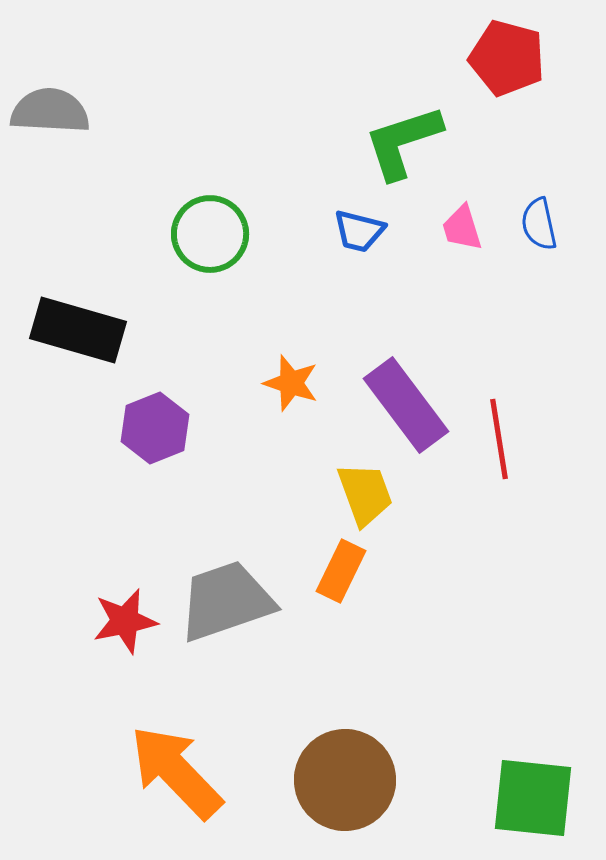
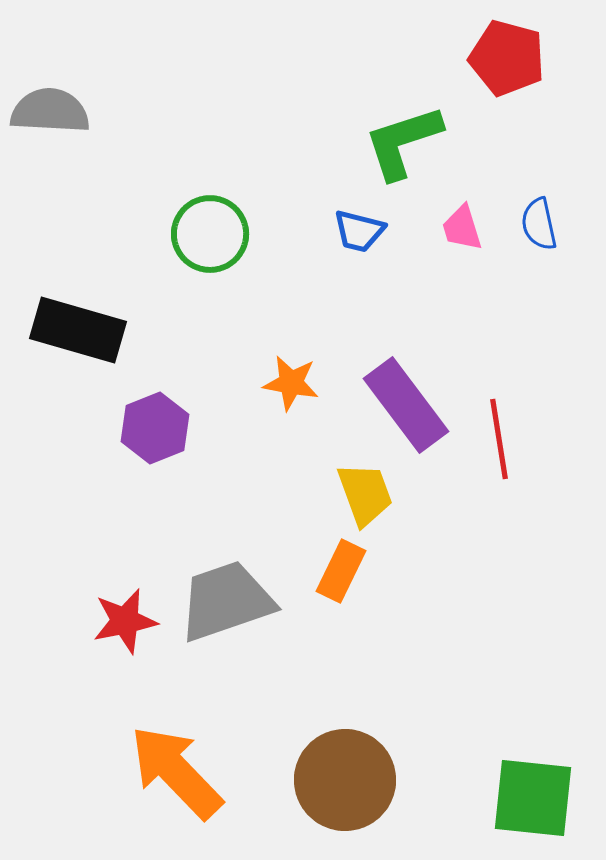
orange star: rotated 8 degrees counterclockwise
